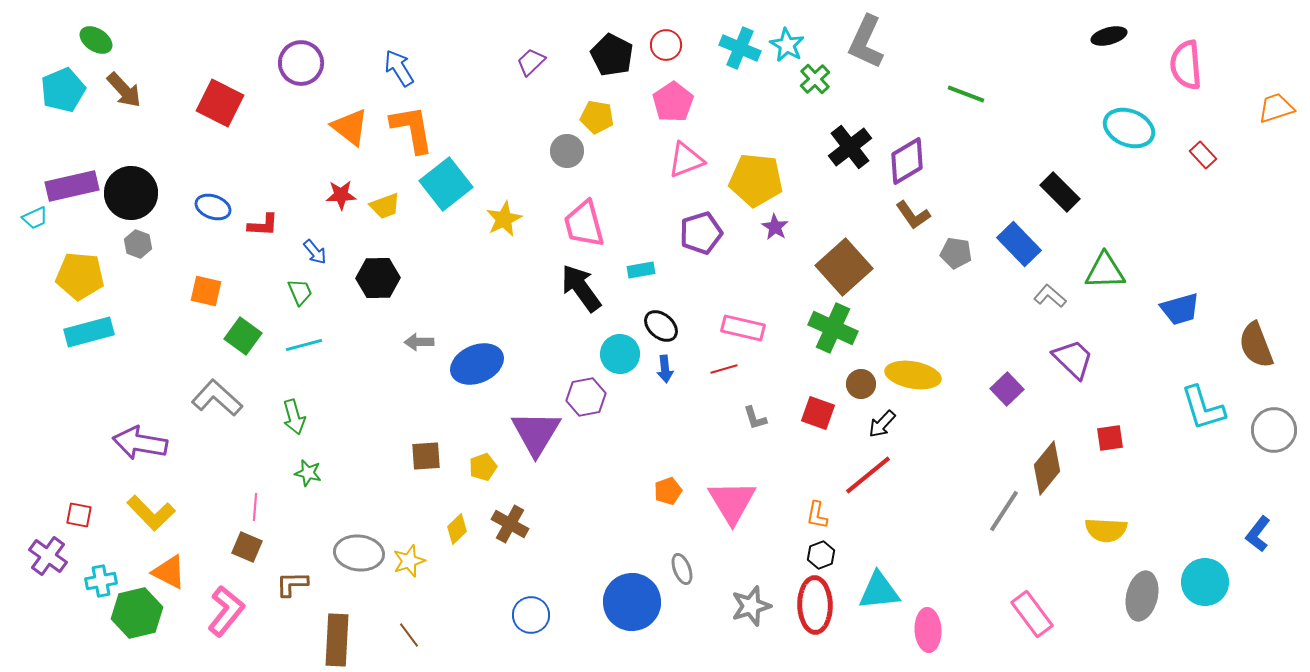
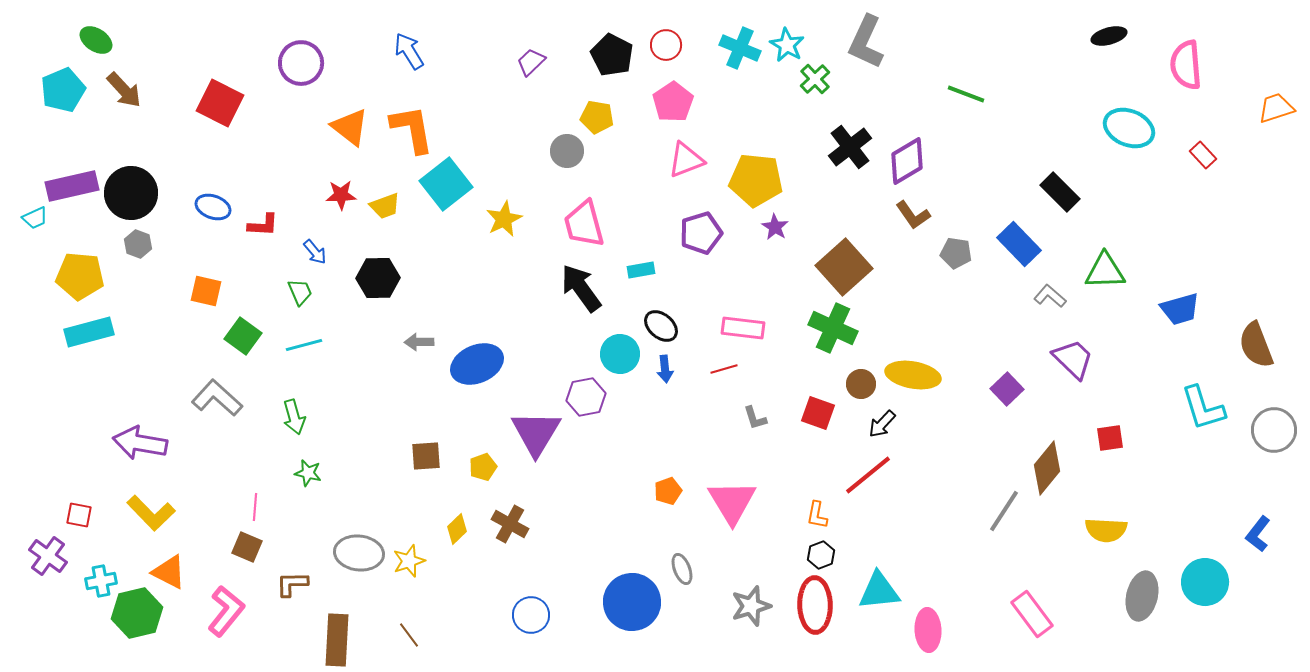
blue arrow at (399, 68): moved 10 px right, 17 px up
pink rectangle at (743, 328): rotated 6 degrees counterclockwise
